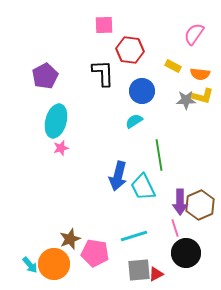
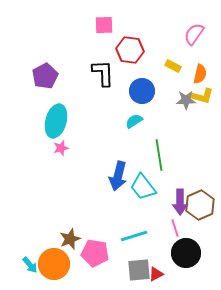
orange semicircle: rotated 84 degrees counterclockwise
cyan trapezoid: rotated 12 degrees counterclockwise
